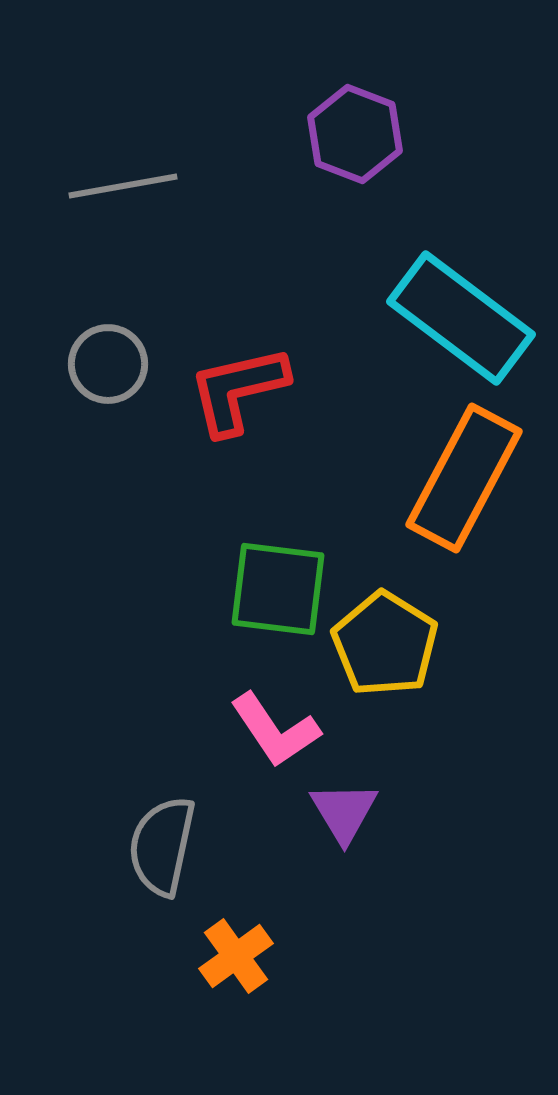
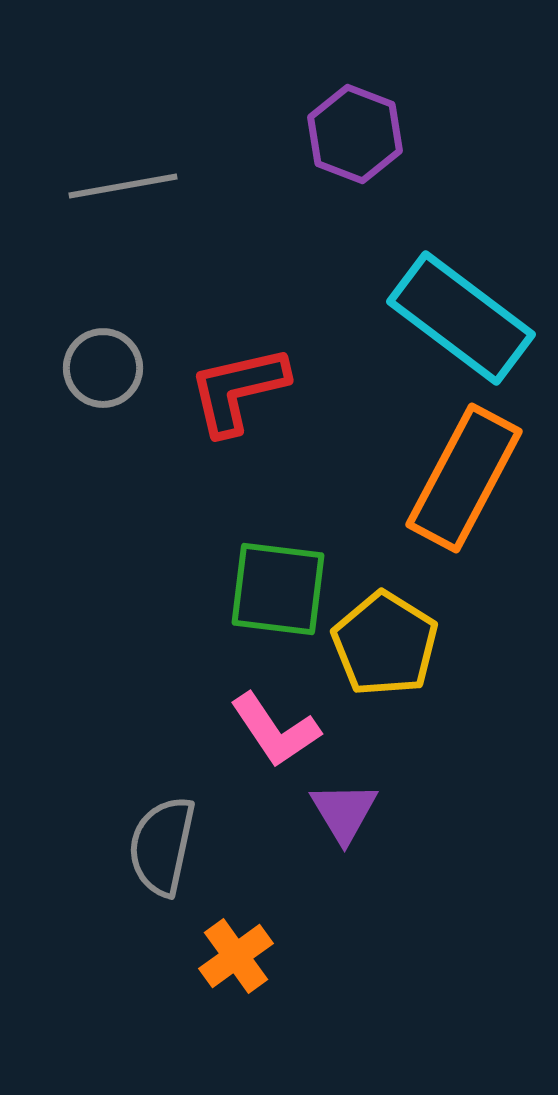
gray circle: moved 5 px left, 4 px down
